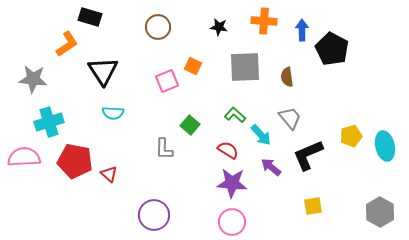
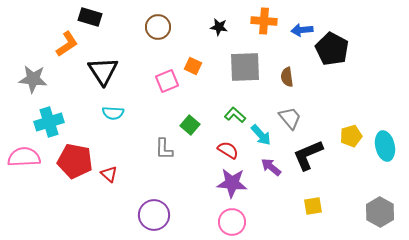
blue arrow: rotated 95 degrees counterclockwise
